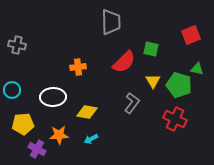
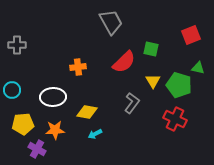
gray trapezoid: rotated 28 degrees counterclockwise
gray cross: rotated 12 degrees counterclockwise
green triangle: moved 1 px right, 1 px up
orange star: moved 4 px left, 5 px up
cyan arrow: moved 4 px right, 5 px up
